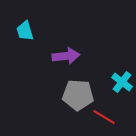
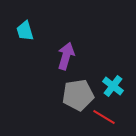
purple arrow: rotated 68 degrees counterclockwise
cyan cross: moved 9 px left, 4 px down
gray pentagon: rotated 12 degrees counterclockwise
